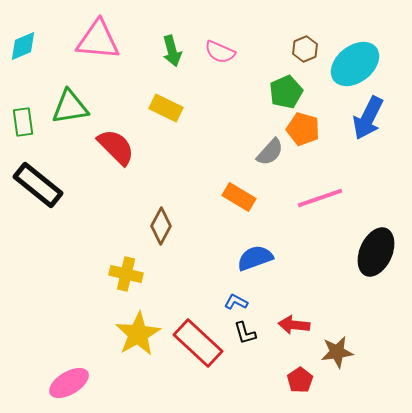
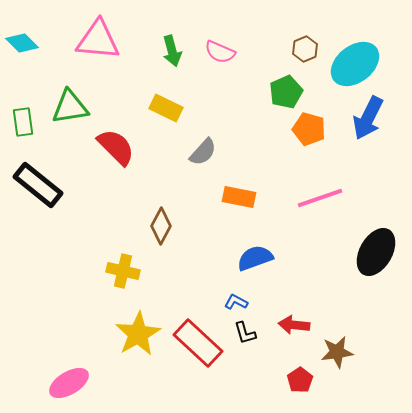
cyan diamond: moved 1 px left, 3 px up; rotated 68 degrees clockwise
orange pentagon: moved 6 px right
gray semicircle: moved 67 px left
orange rectangle: rotated 20 degrees counterclockwise
black ellipse: rotated 6 degrees clockwise
yellow cross: moved 3 px left, 3 px up
